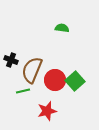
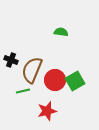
green semicircle: moved 1 px left, 4 px down
green square: rotated 12 degrees clockwise
